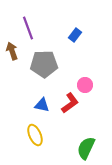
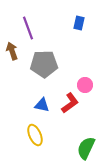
blue rectangle: moved 4 px right, 12 px up; rotated 24 degrees counterclockwise
